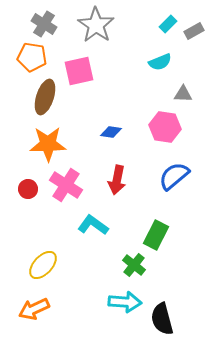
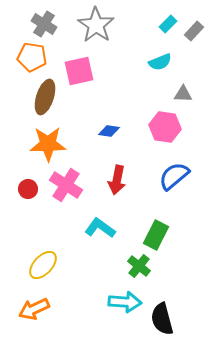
gray rectangle: rotated 18 degrees counterclockwise
blue diamond: moved 2 px left, 1 px up
cyan L-shape: moved 7 px right, 3 px down
green cross: moved 5 px right, 1 px down
